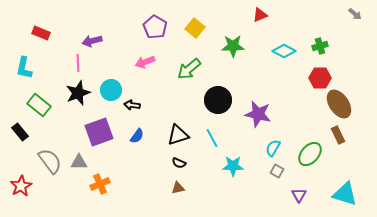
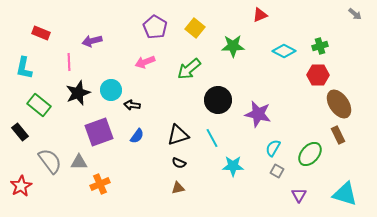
pink line: moved 9 px left, 1 px up
red hexagon: moved 2 px left, 3 px up
